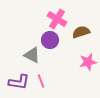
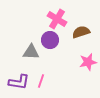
gray triangle: moved 1 px left, 3 px up; rotated 24 degrees counterclockwise
pink line: rotated 40 degrees clockwise
